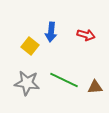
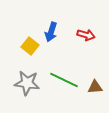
blue arrow: rotated 12 degrees clockwise
